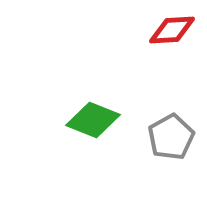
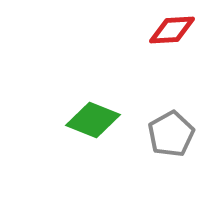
gray pentagon: moved 3 px up
